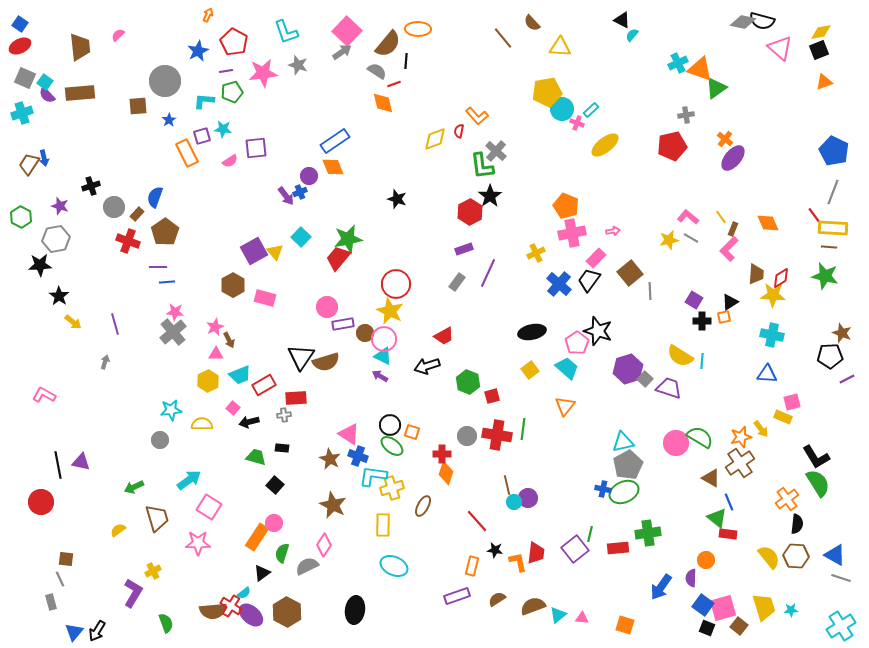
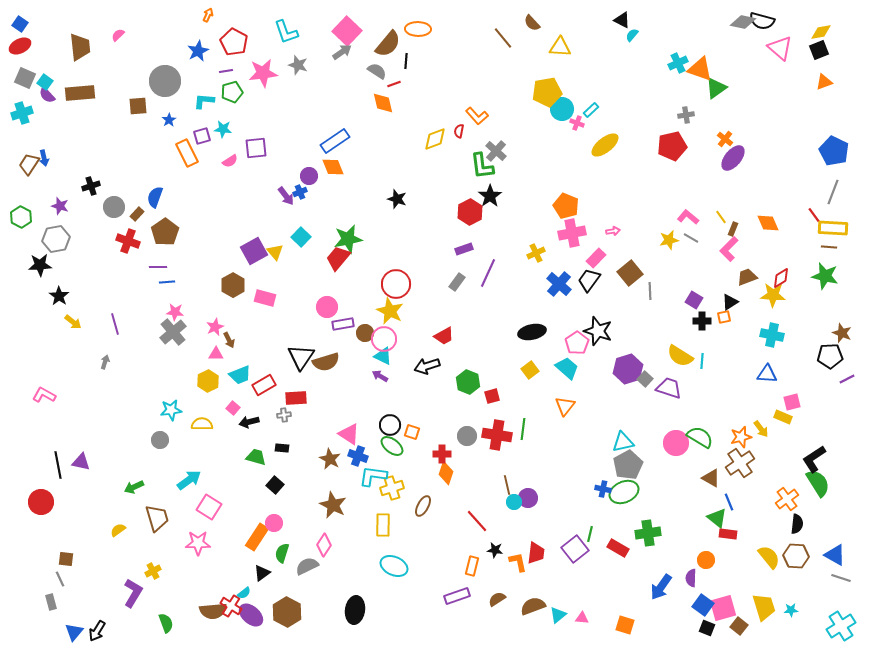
brown trapezoid at (756, 274): moved 9 px left, 3 px down; rotated 115 degrees counterclockwise
black L-shape at (816, 457): moved 2 px left, 2 px down; rotated 88 degrees clockwise
red rectangle at (618, 548): rotated 35 degrees clockwise
